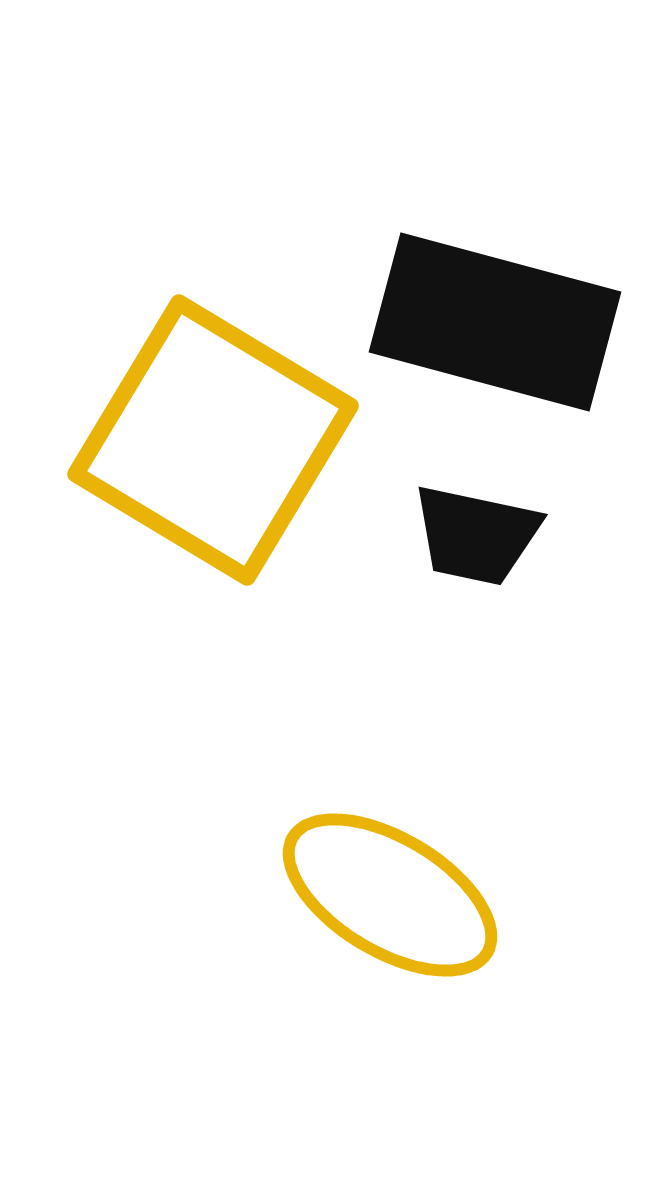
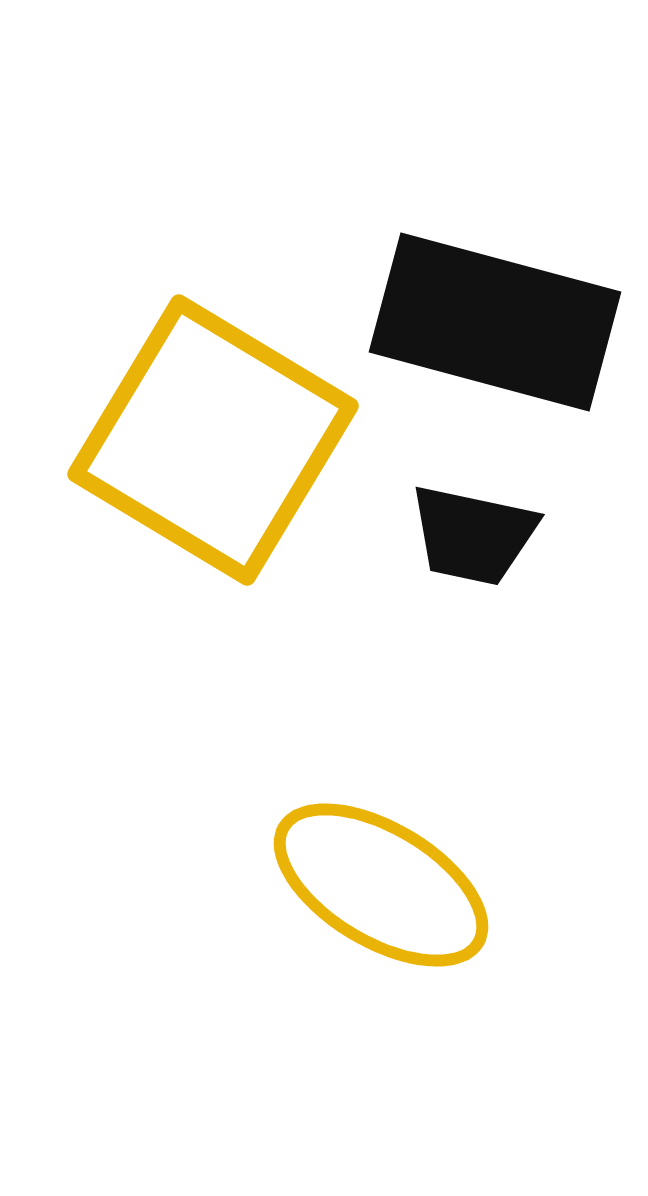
black trapezoid: moved 3 px left
yellow ellipse: moved 9 px left, 10 px up
